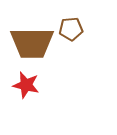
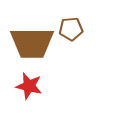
red star: moved 3 px right, 1 px down
